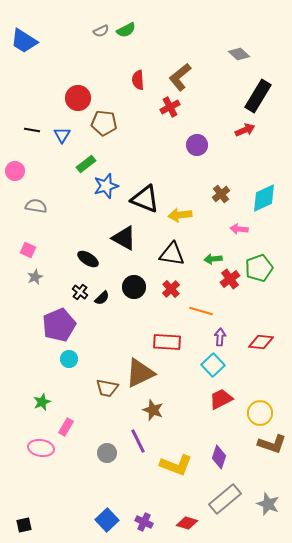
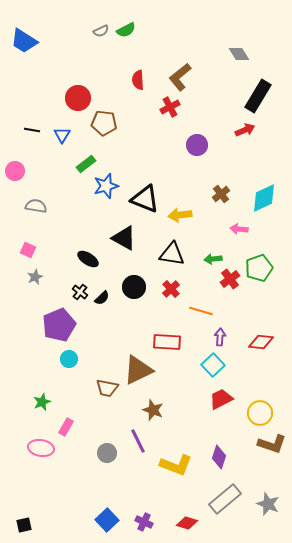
gray diamond at (239, 54): rotated 15 degrees clockwise
brown triangle at (140, 373): moved 2 px left, 3 px up
